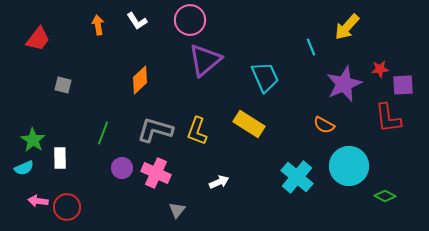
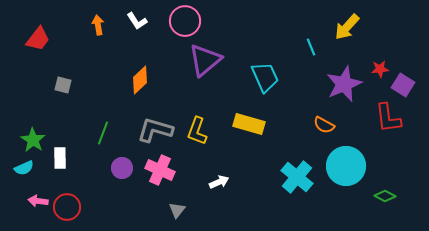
pink circle: moved 5 px left, 1 px down
purple square: rotated 35 degrees clockwise
yellow rectangle: rotated 16 degrees counterclockwise
cyan circle: moved 3 px left
pink cross: moved 4 px right, 3 px up
